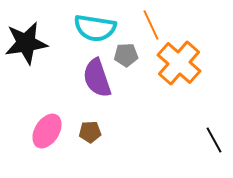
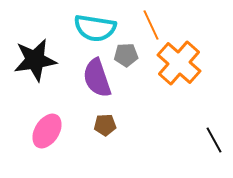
black star: moved 9 px right, 17 px down
brown pentagon: moved 15 px right, 7 px up
